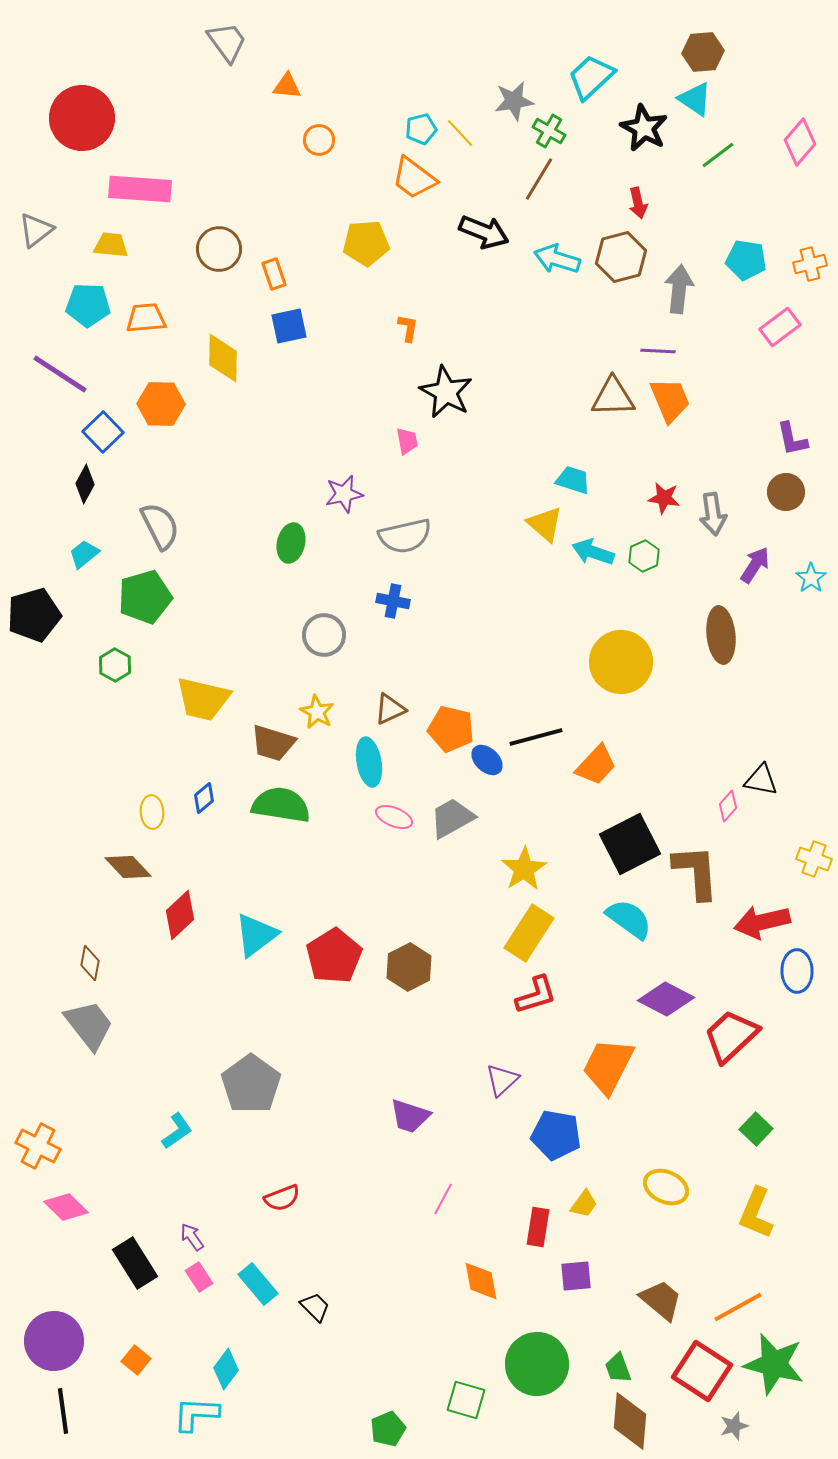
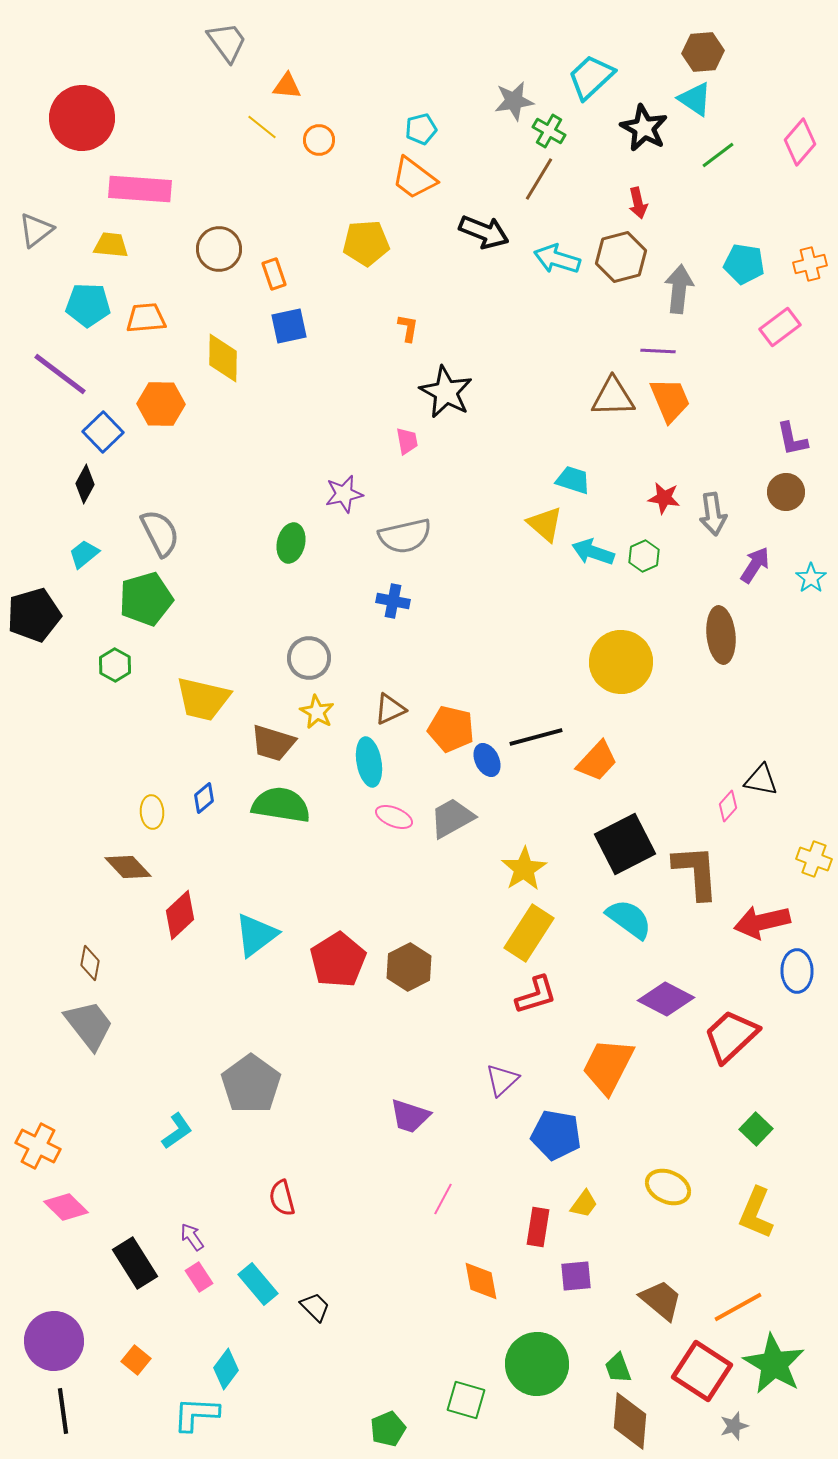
yellow line at (460, 133): moved 198 px left, 6 px up; rotated 8 degrees counterclockwise
cyan pentagon at (746, 260): moved 2 px left, 4 px down
purple line at (60, 374): rotated 4 degrees clockwise
gray semicircle at (160, 526): moved 7 px down
green pentagon at (145, 597): moved 1 px right, 2 px down
gray circle at (324, 635): moved 15 px left, 23 px down
blue ellipse at (487, 760): rotated 20 degrees clockwise
orange trapezoid at (596, 765): moved 1 px right, 4 px up
black square at (630, 844): moved 5 px left
red pentagon at (334, 956): moved 4 px right, 4 px down
yellow ellipse at (666, 1187): moved 2 px right
red semicircle at (282, 1198): rotated 96 degrees clockwise
green star at (774, 1364): rotated 16 degrees clockwise
